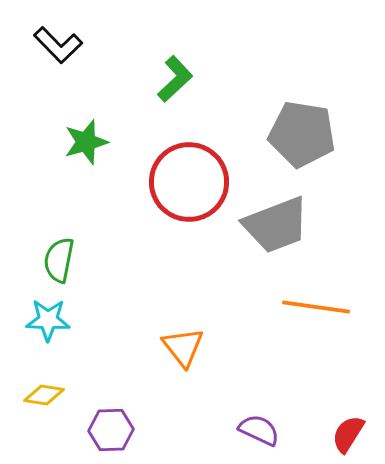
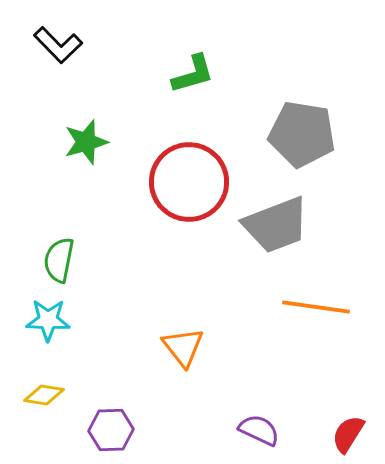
green L-shape: moved 18 px right, 5 px up; rotated 27 degrees clockwise
